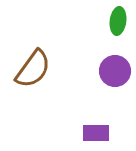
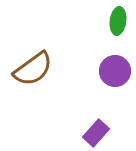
brown semicircle: rotated 18 degrees clockwise
purple rectangle: rotated 48 degrees counterclockwise
